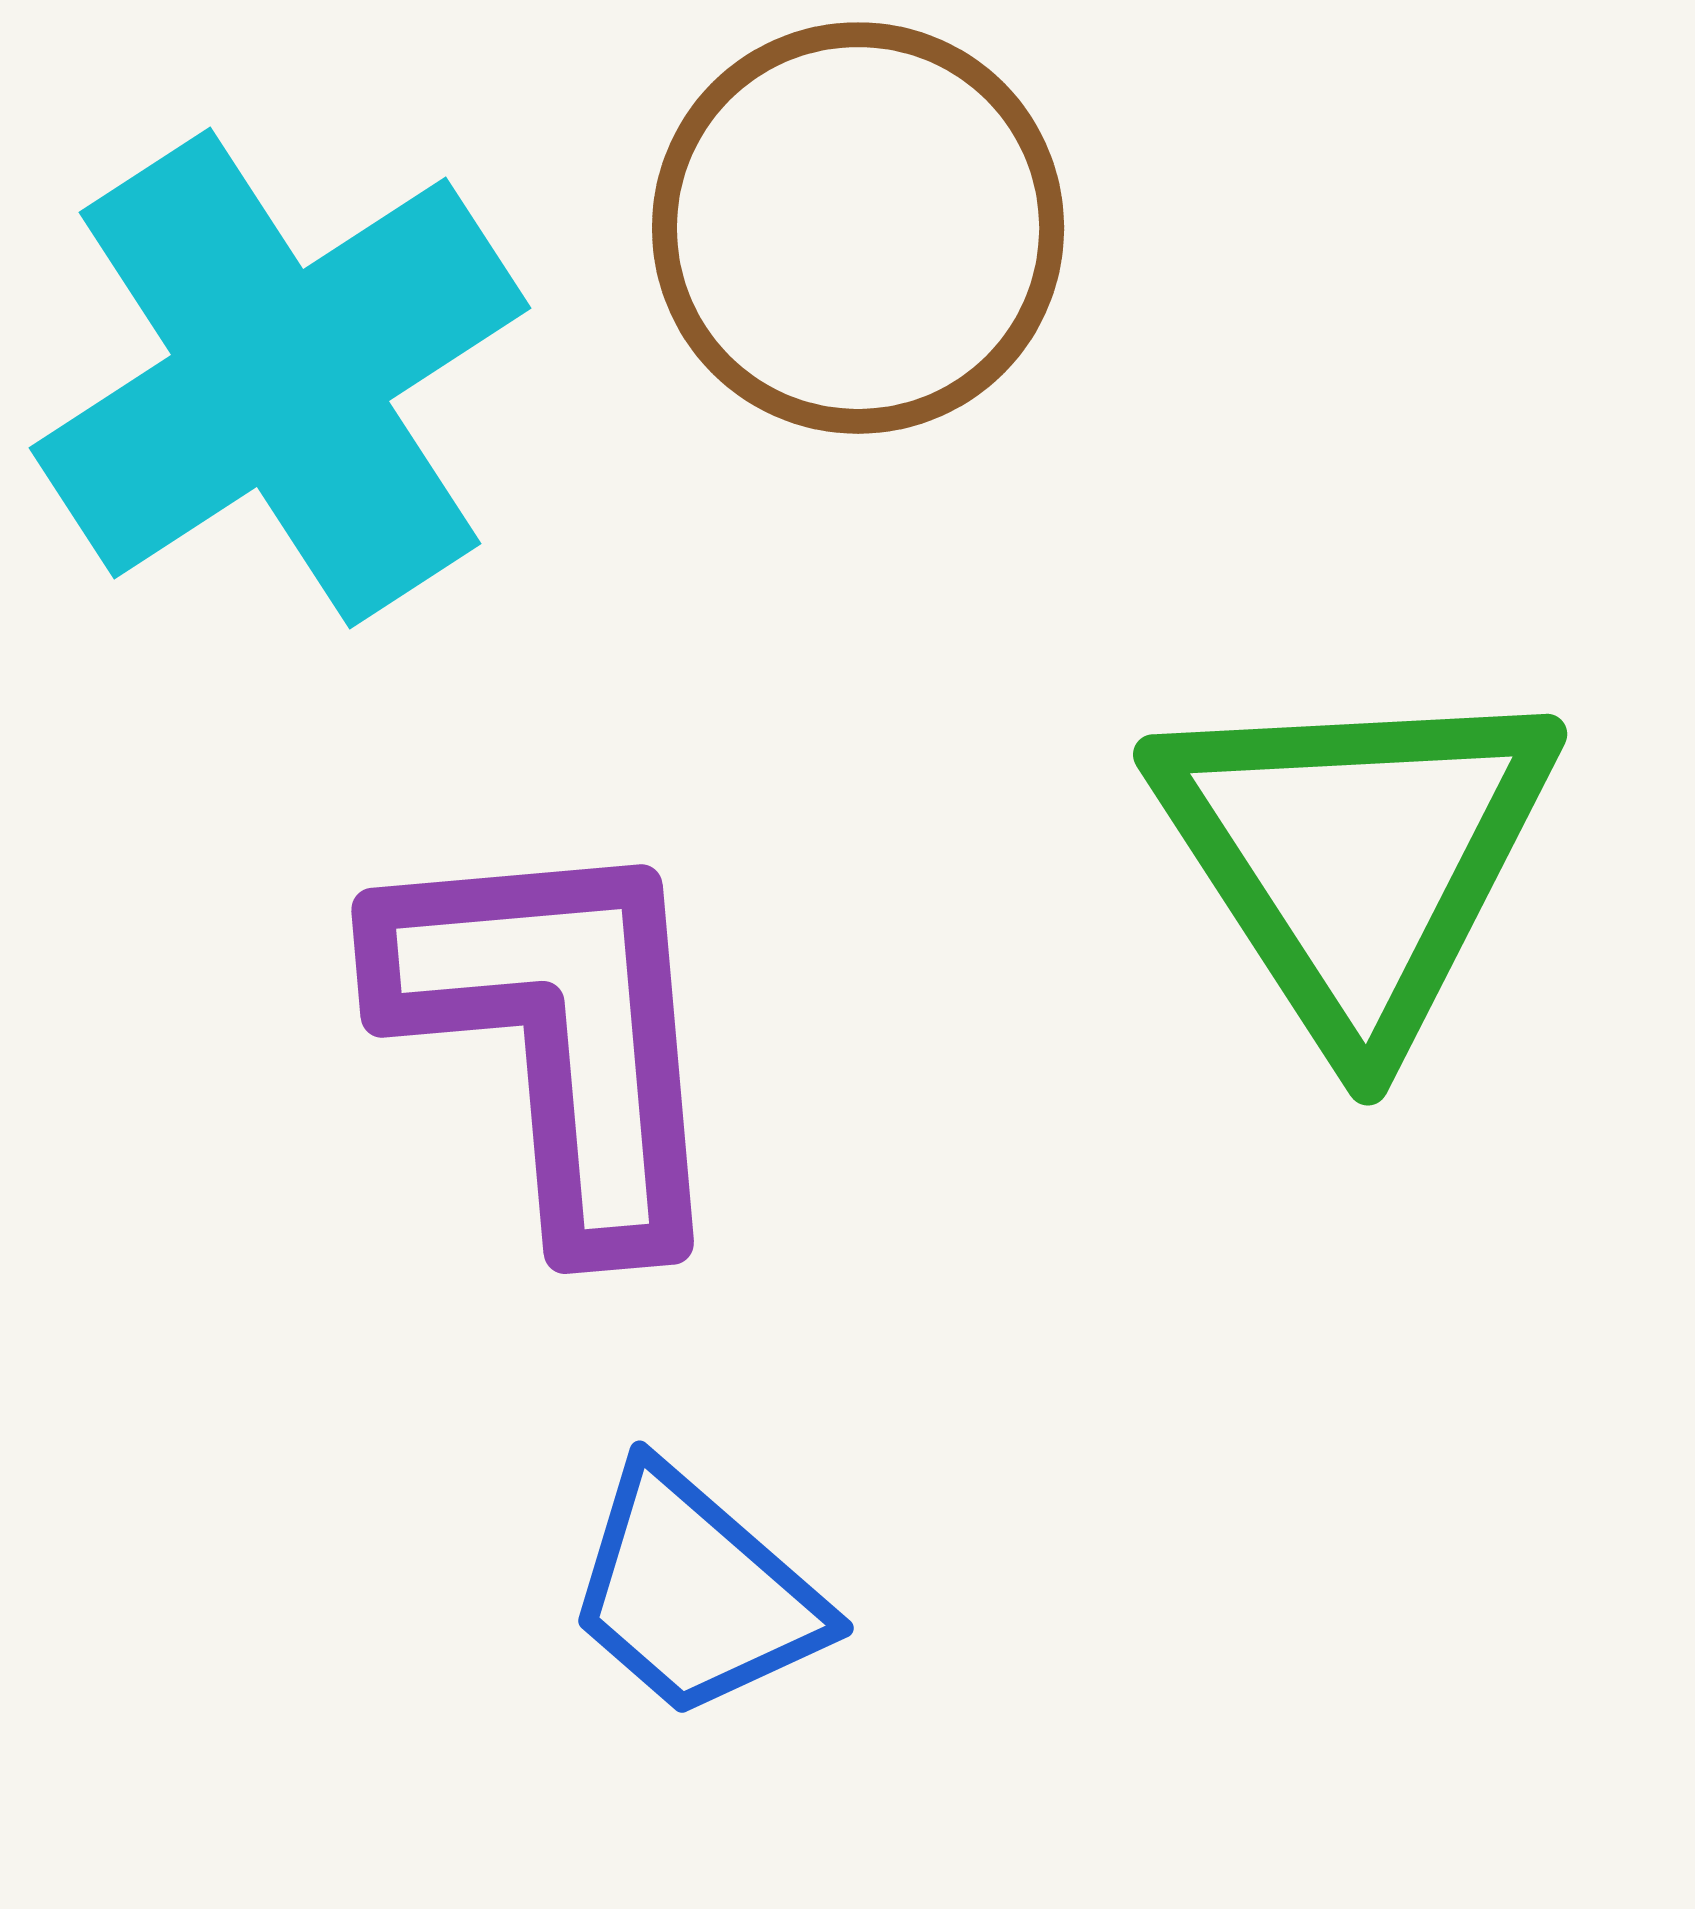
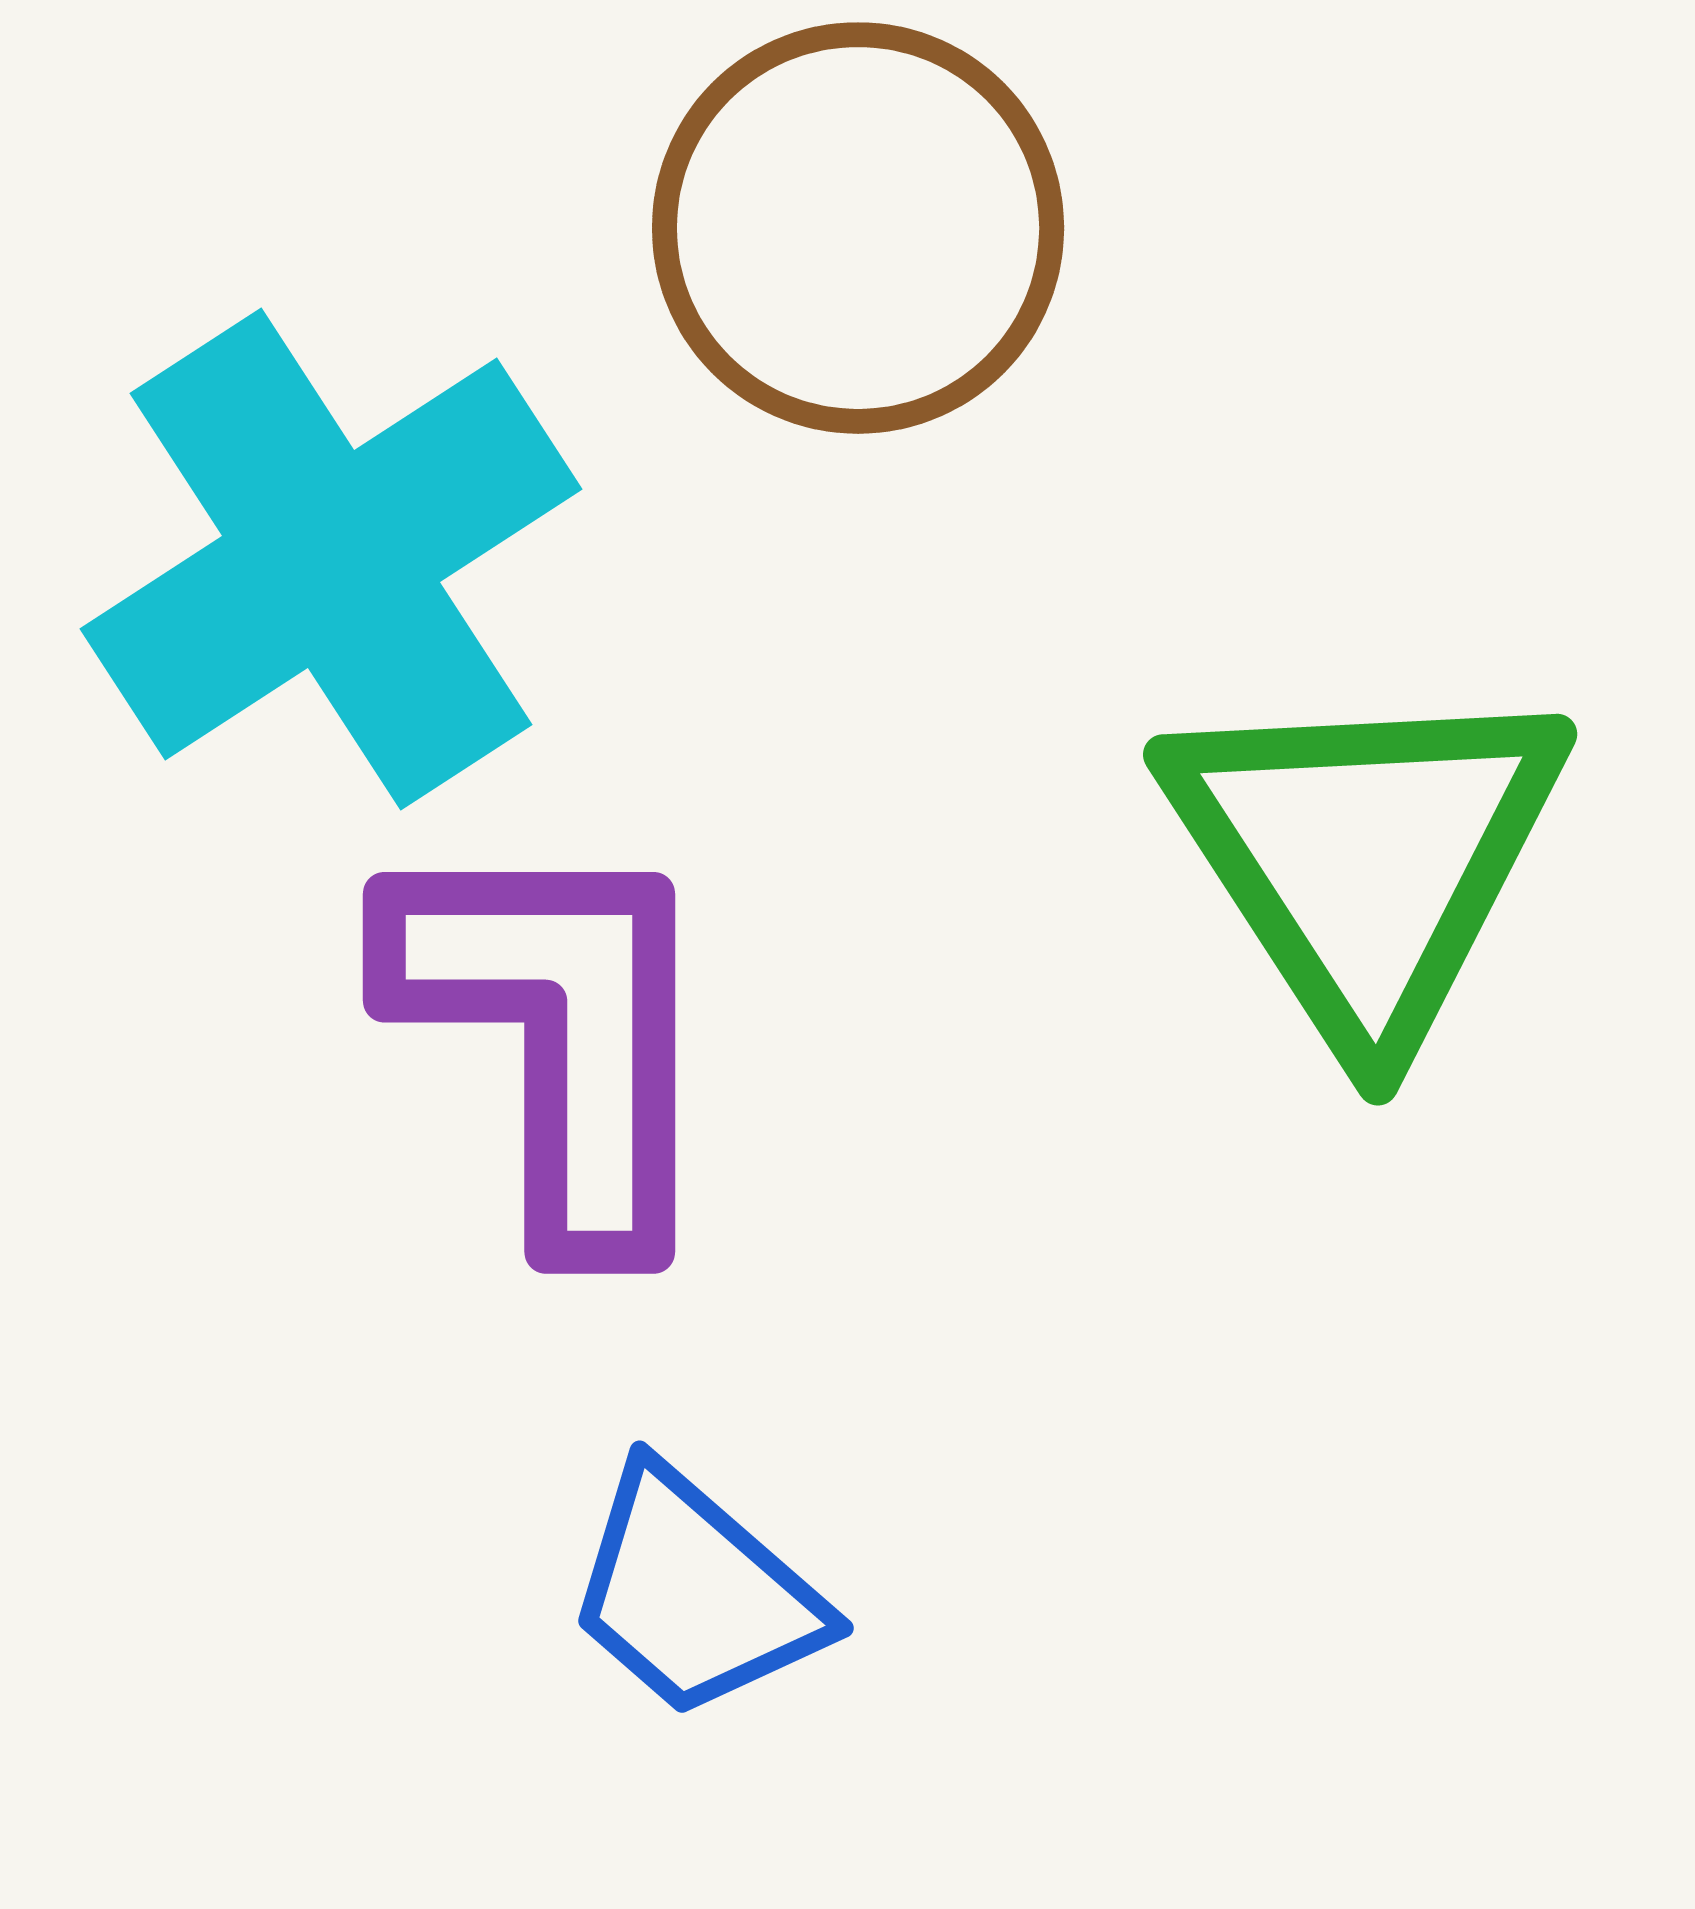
cyan cross: moved 51 px right, 181 px down
green triangle: moved 10 px right
purple L-shape: rotated 5 degrees clockwise
